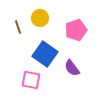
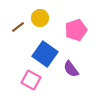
brown line: rotated 72 degrees clockwise
purple semicircle: moved 1 px left, 1 px down
pink square: rotated 18 degrees clockwise
